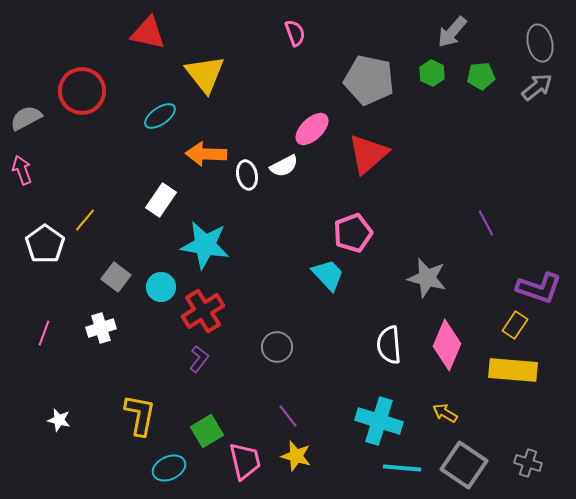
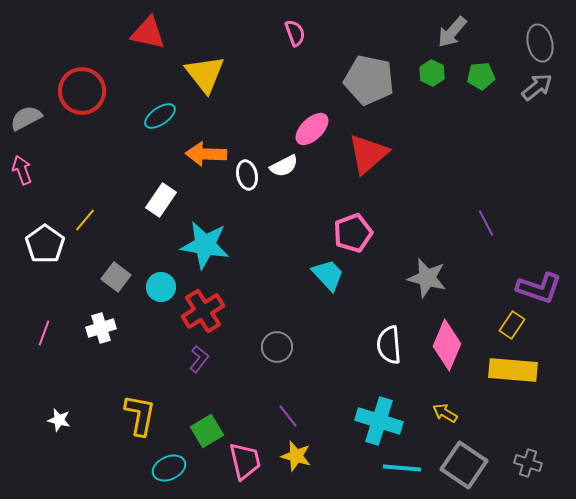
yellow rectangle at (515, 325): moved 3 px left
